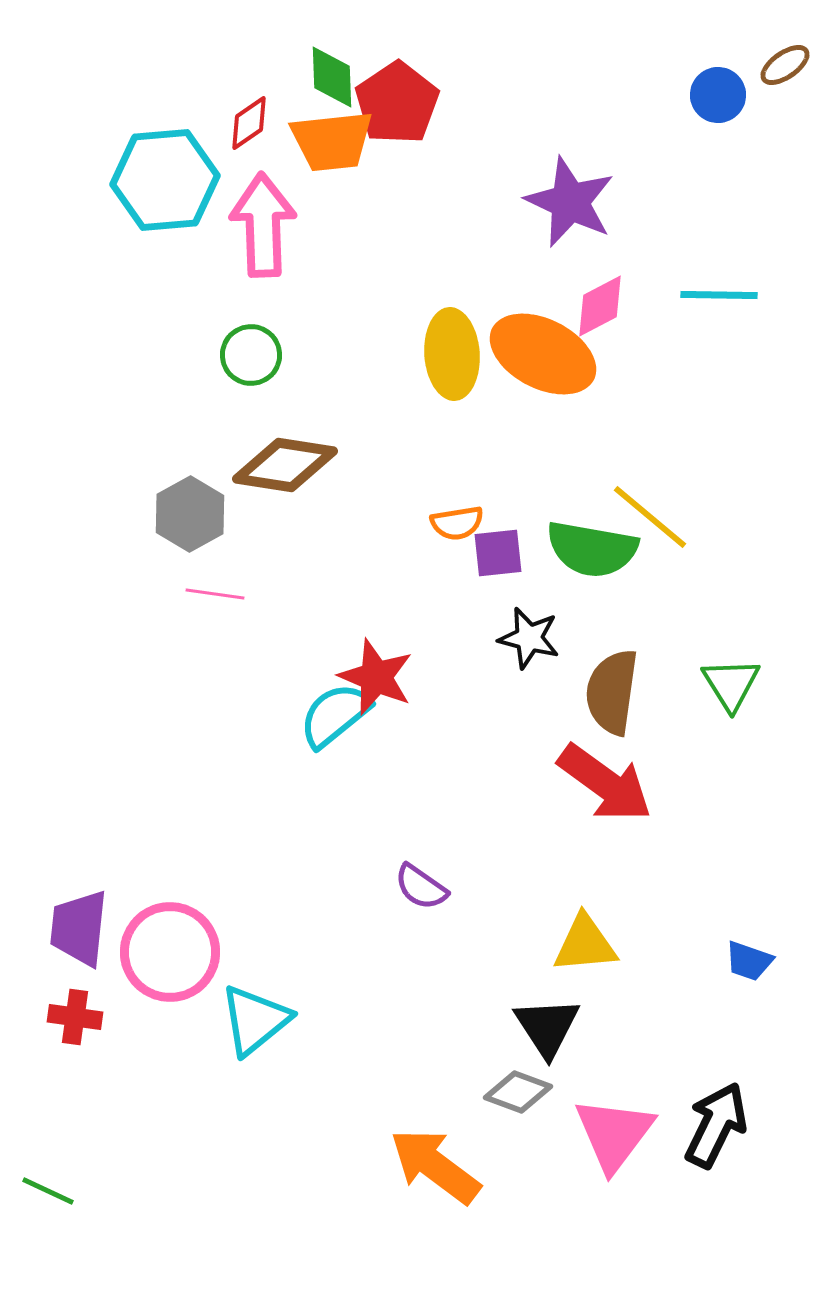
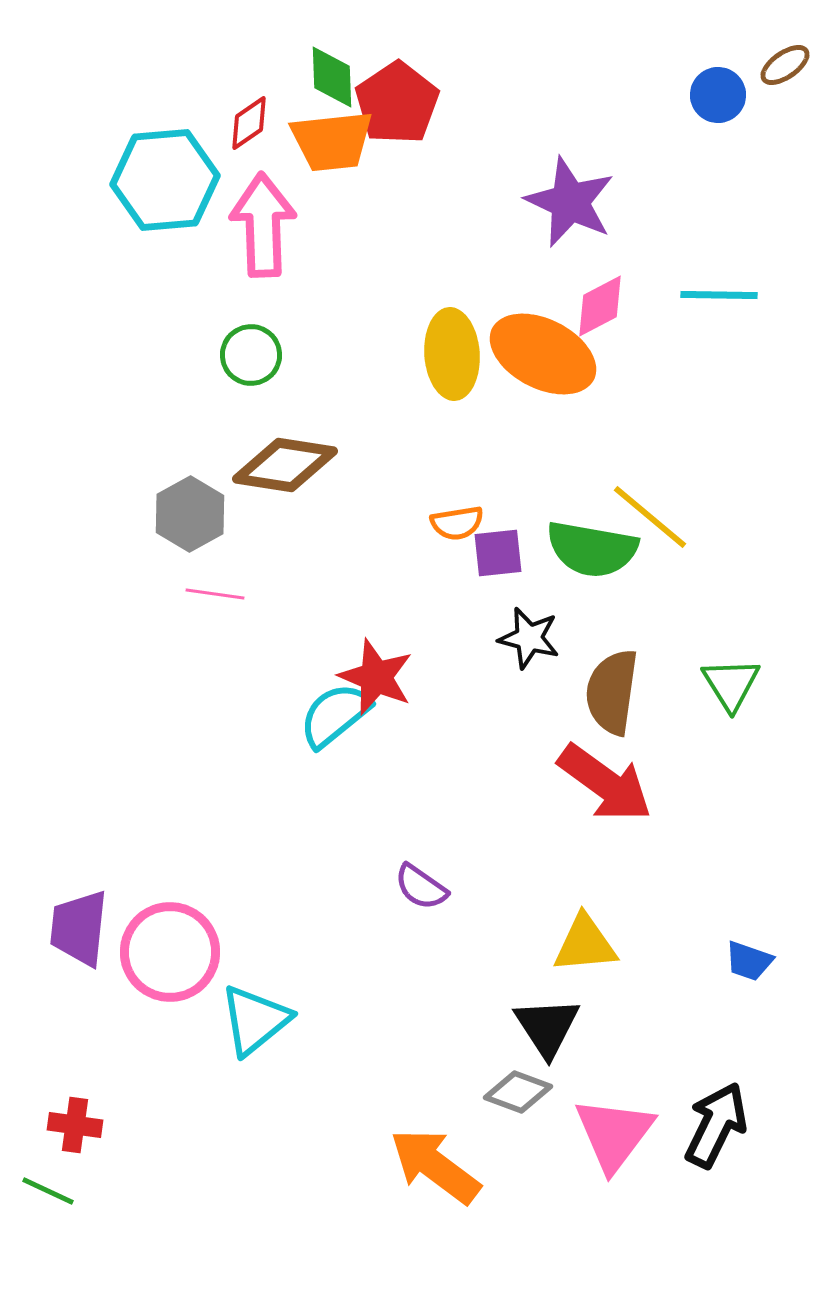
red cross: moved 108 px down
